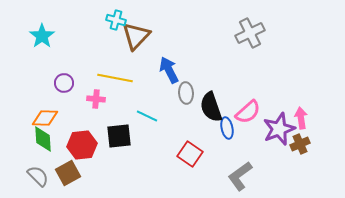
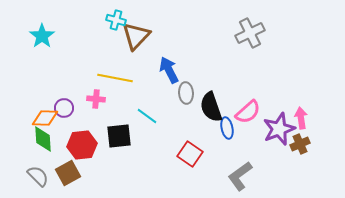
purple circle: moved 25 px down
cyan line: rotated 10 degrees clockwise
